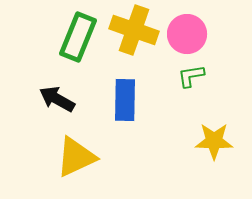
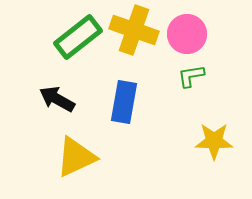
green rectangle: rotated 30 degrees clockwise
blue rectangle: moved 1 px left, 2 px down; rotated 9 degrees clockwise
